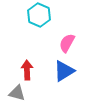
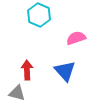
pink semicircle: moved 9 px right, 5 px up; rotated 42 degrees clockwise
blue triangle: moved 1 px right; rotated 40 degrees counterclockwise
